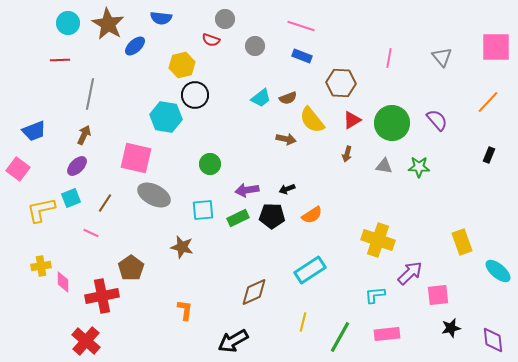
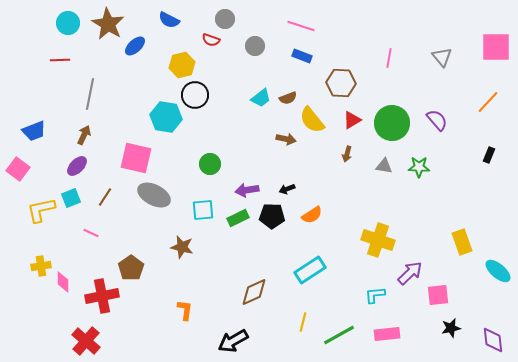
blue semicircle at (161, 18): moved 8 px right, 2 px down; rotated 20 degrees clockwise
brown line at (105, 203): moved 6 px up
green line at (340, 337): moved 1 px left, 2 px up; rotated 32 degrees clockwise
